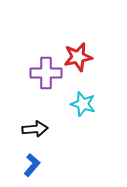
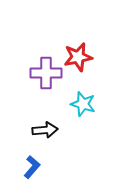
black arrow: moved 10 px right, 1 px down
blue L-shape: moved 2 px down
